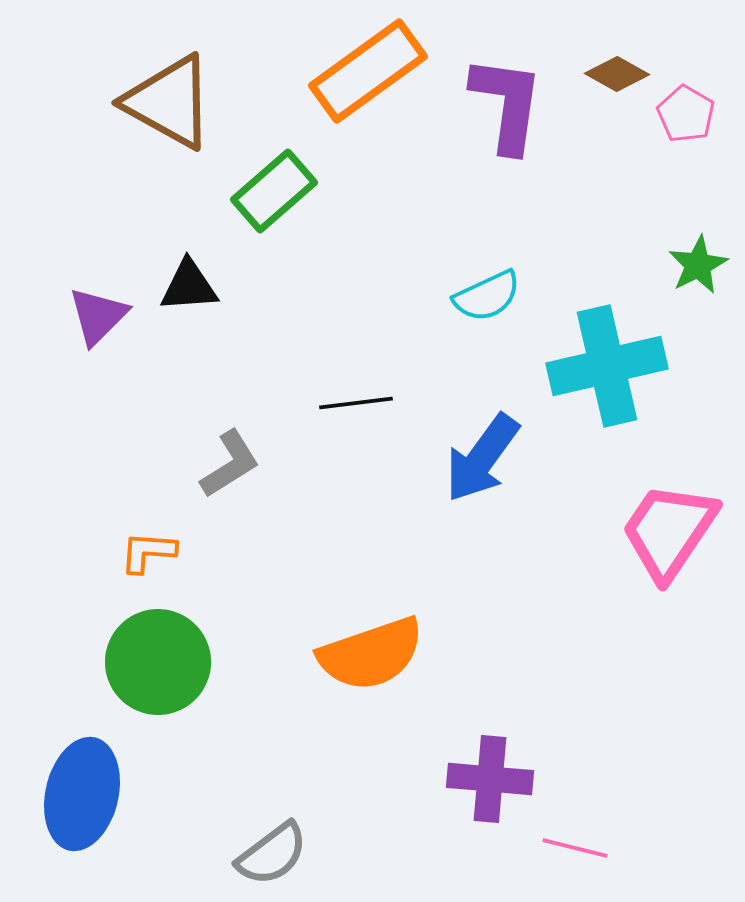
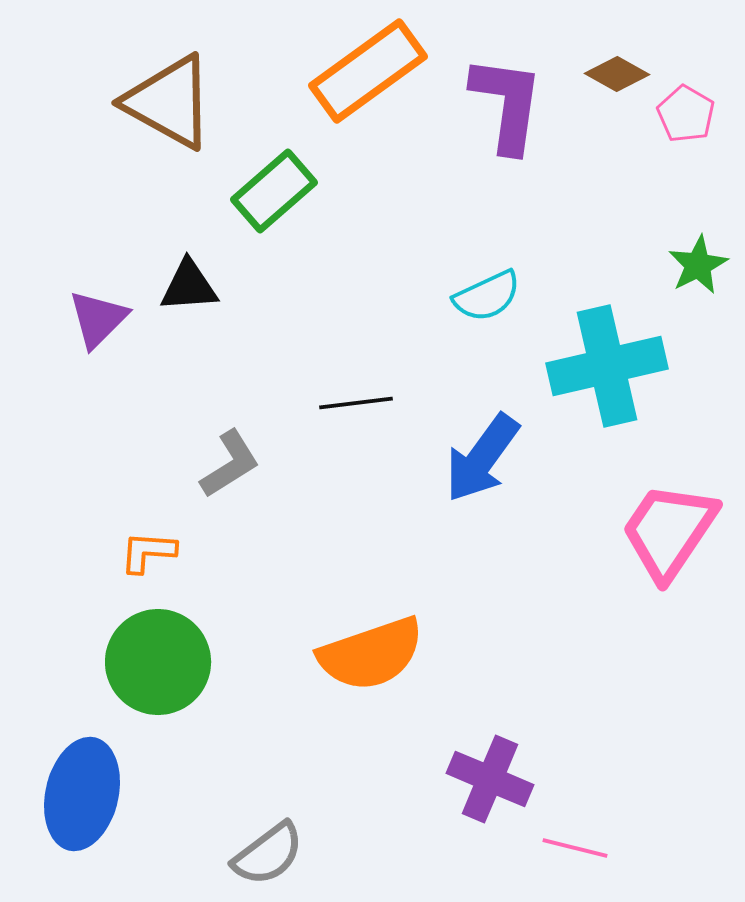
purple triangle: moved 3 px down
purple cross: rotated 18 degrees clockwise
gray semicircle: moved 4 px left
